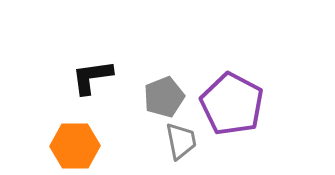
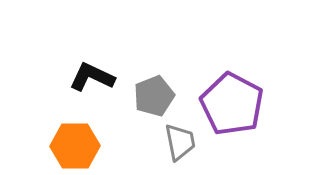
black L-shape: rotated 33 degrees clockwise
gray pentagon: moved 10 px left, 1 px up
gray trapezoid: moved 1 px left, 1 px down
